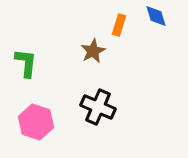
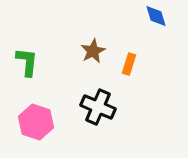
orange rectangle: moved 10 px right, 39 px down
green L-shape: moved 1 px right, 1 px up
